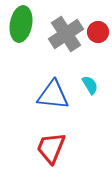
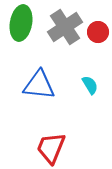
green ellipse: moved 1 px up
gray cross: moved 1 px left, 7 px up
blue triangle: moved 14 px left, 10 px up
